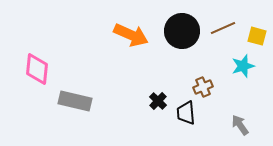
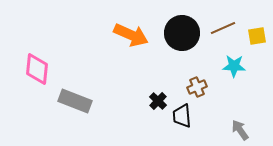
black circle: moved 2 px down
yellow square: rotated 24 degrees counterclockwise
cyan star: moved 9 px left; rotated 20 degrees clockwise
brown cross: moved 6 px left
gray rectangle: rotated 8 degrees clockwise
black trapezoid: moved 4 px left, 3 px down
gray arrow: moved 5 px down
